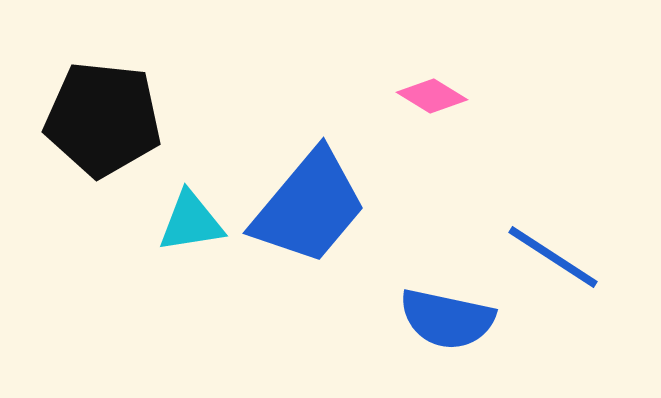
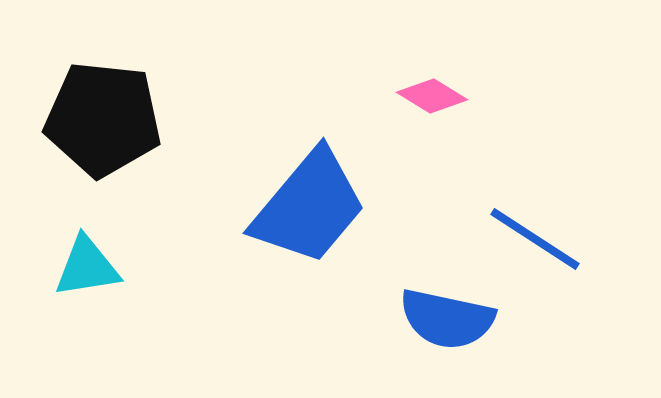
cyan triangle: moved 104 px left, 45 px down
blue line: moved 18 px left, 18 px up
